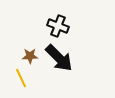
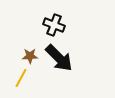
black cross: moved 4 px left, 1 px up
yellow line: rotated 54 degrees clockwise
